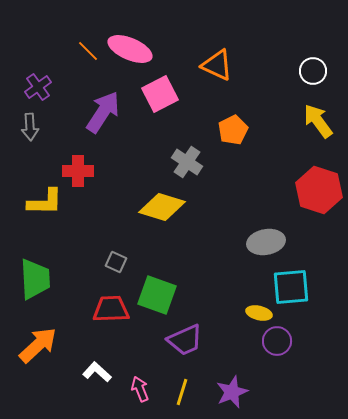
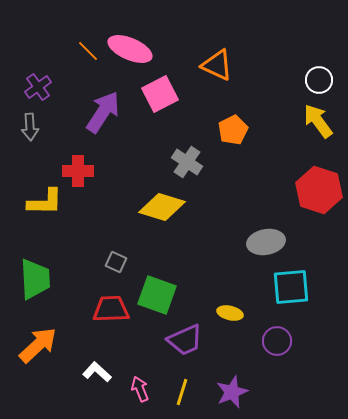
white circle: moved 6 px right, 9 px down
yellow ellipse: moved 29 px left
